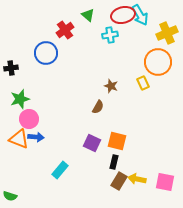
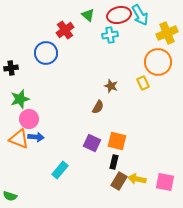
red ellipse: moved 4 px left
